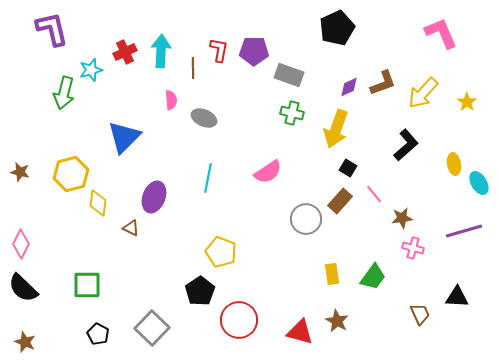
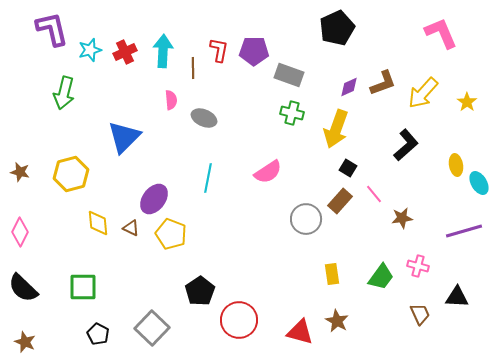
cyan arrow at (161, 51): moved 2 px right
cyan star at (91, 70): moved 1 px left, 20 px up
yellow ellipse at (454, 164): moved 2 px right, 1 px down
purple ellipse at (154, 197): moved 2 px down; rotated 16 degrees clockwise
yellow diamond at (98, 203): moved 20 px down; rotated 12 degrees counterclockwise
pink diamond at (21, 244): moved 1 px left, 12 px up
pink cross at (413, 248): moved 5 px right, 18 px down
yellow pentagon at (221, 252): moved 50 px left, 18 px up
green trapezoid at (373, 277): moved 8 px right
green square at (87, 285): moved 4 px left, 2 px down
